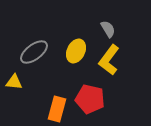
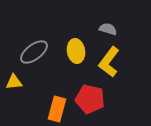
gray semicircle: rotated 42 degrees counterclockwise
yellow ellipse: rotated 35 degrees counterclockwise
yellow L-shape: moved 2 px down
yellow triangle: rotated 12 degrees counterclockwise
